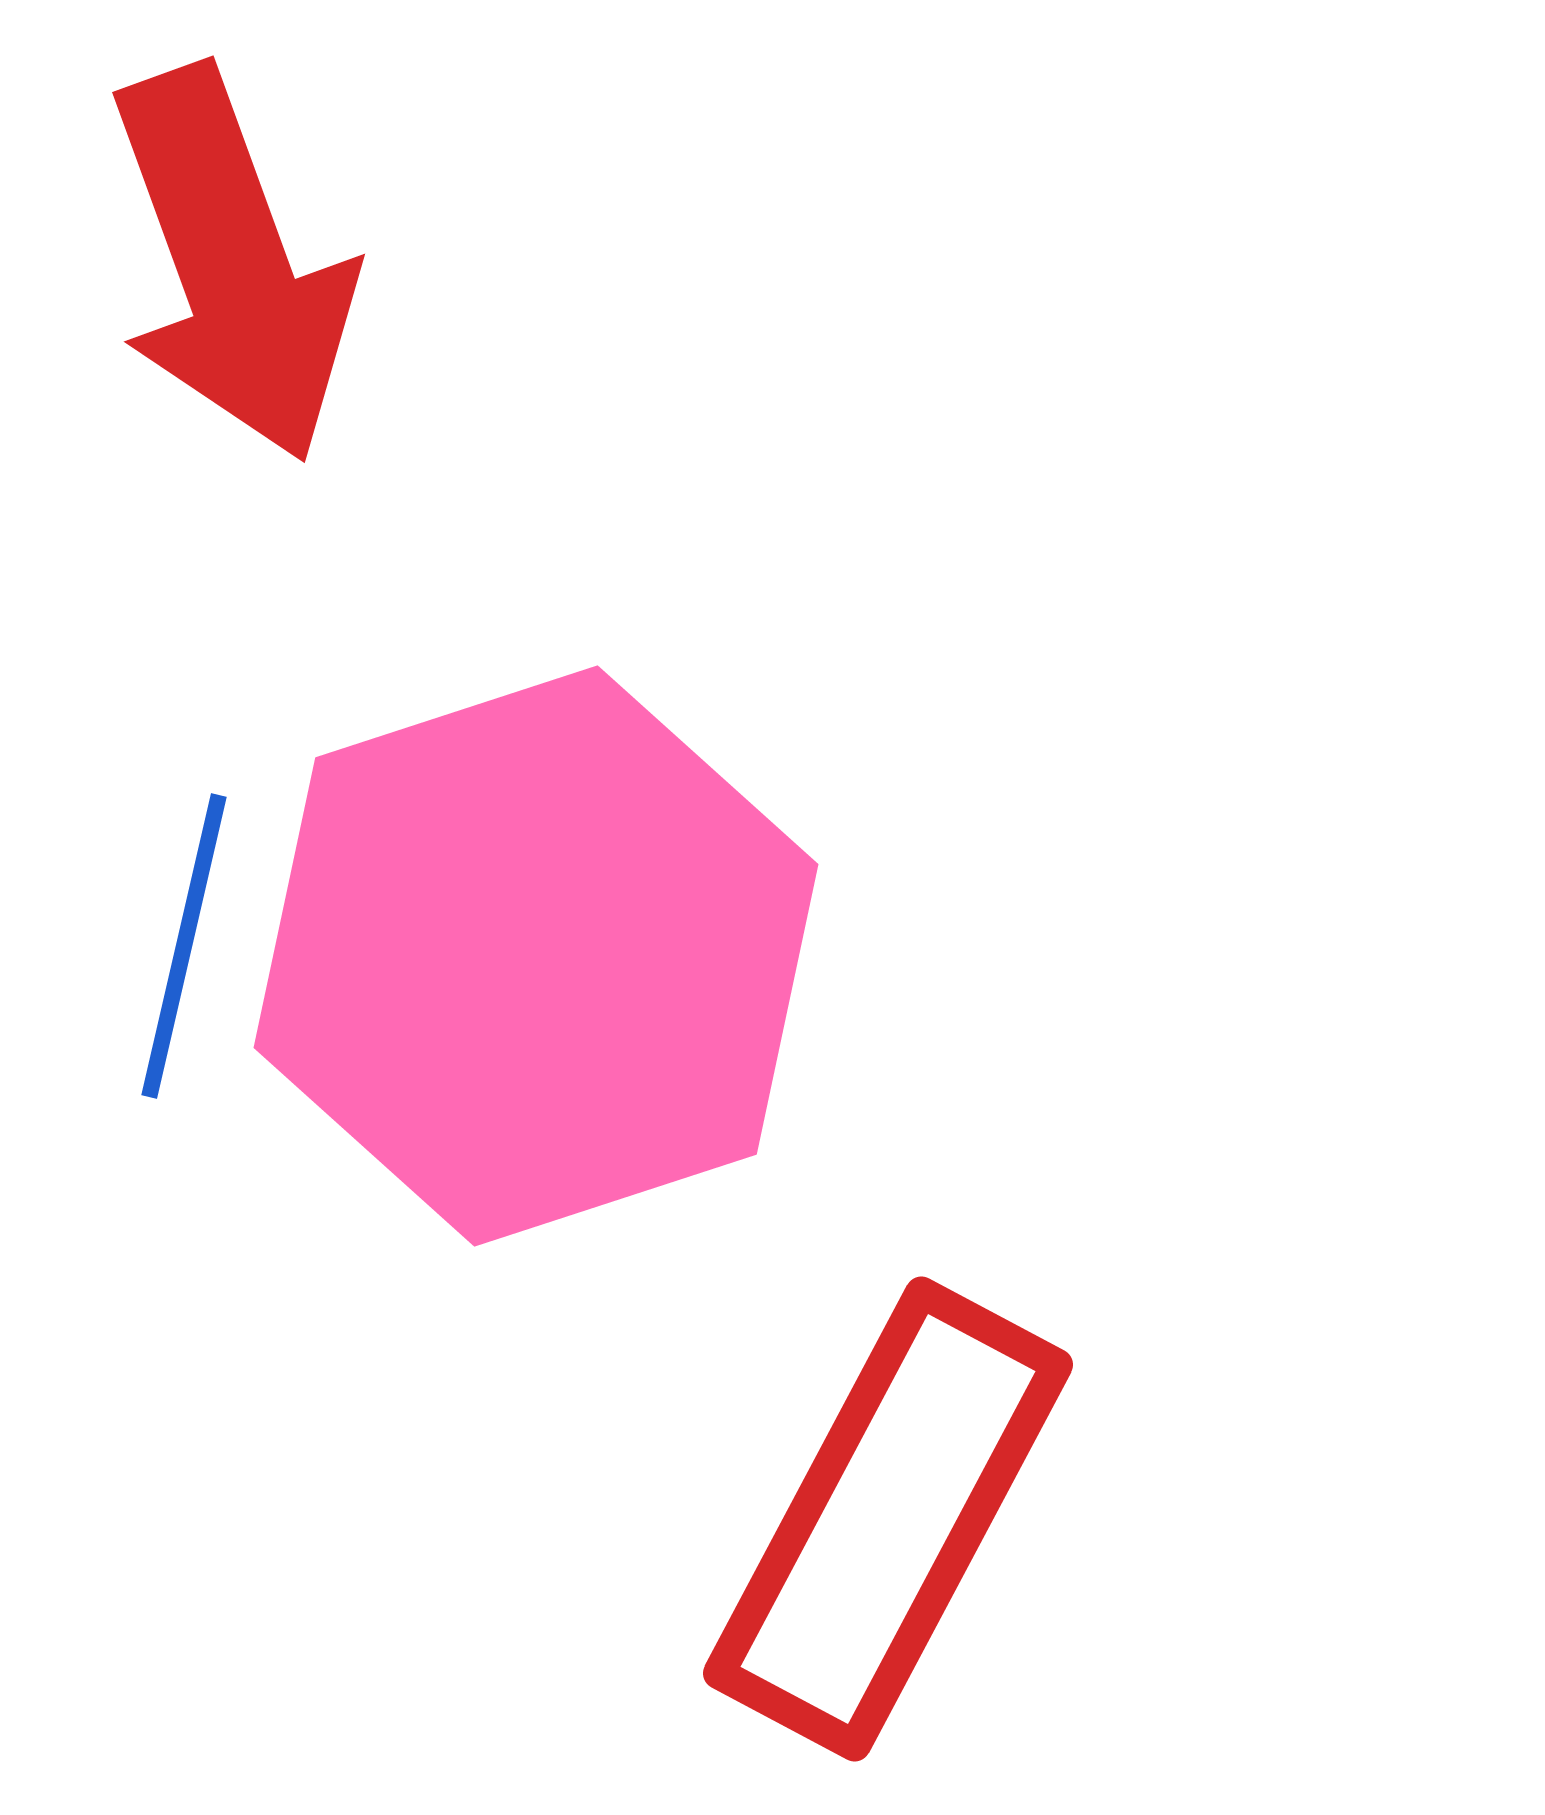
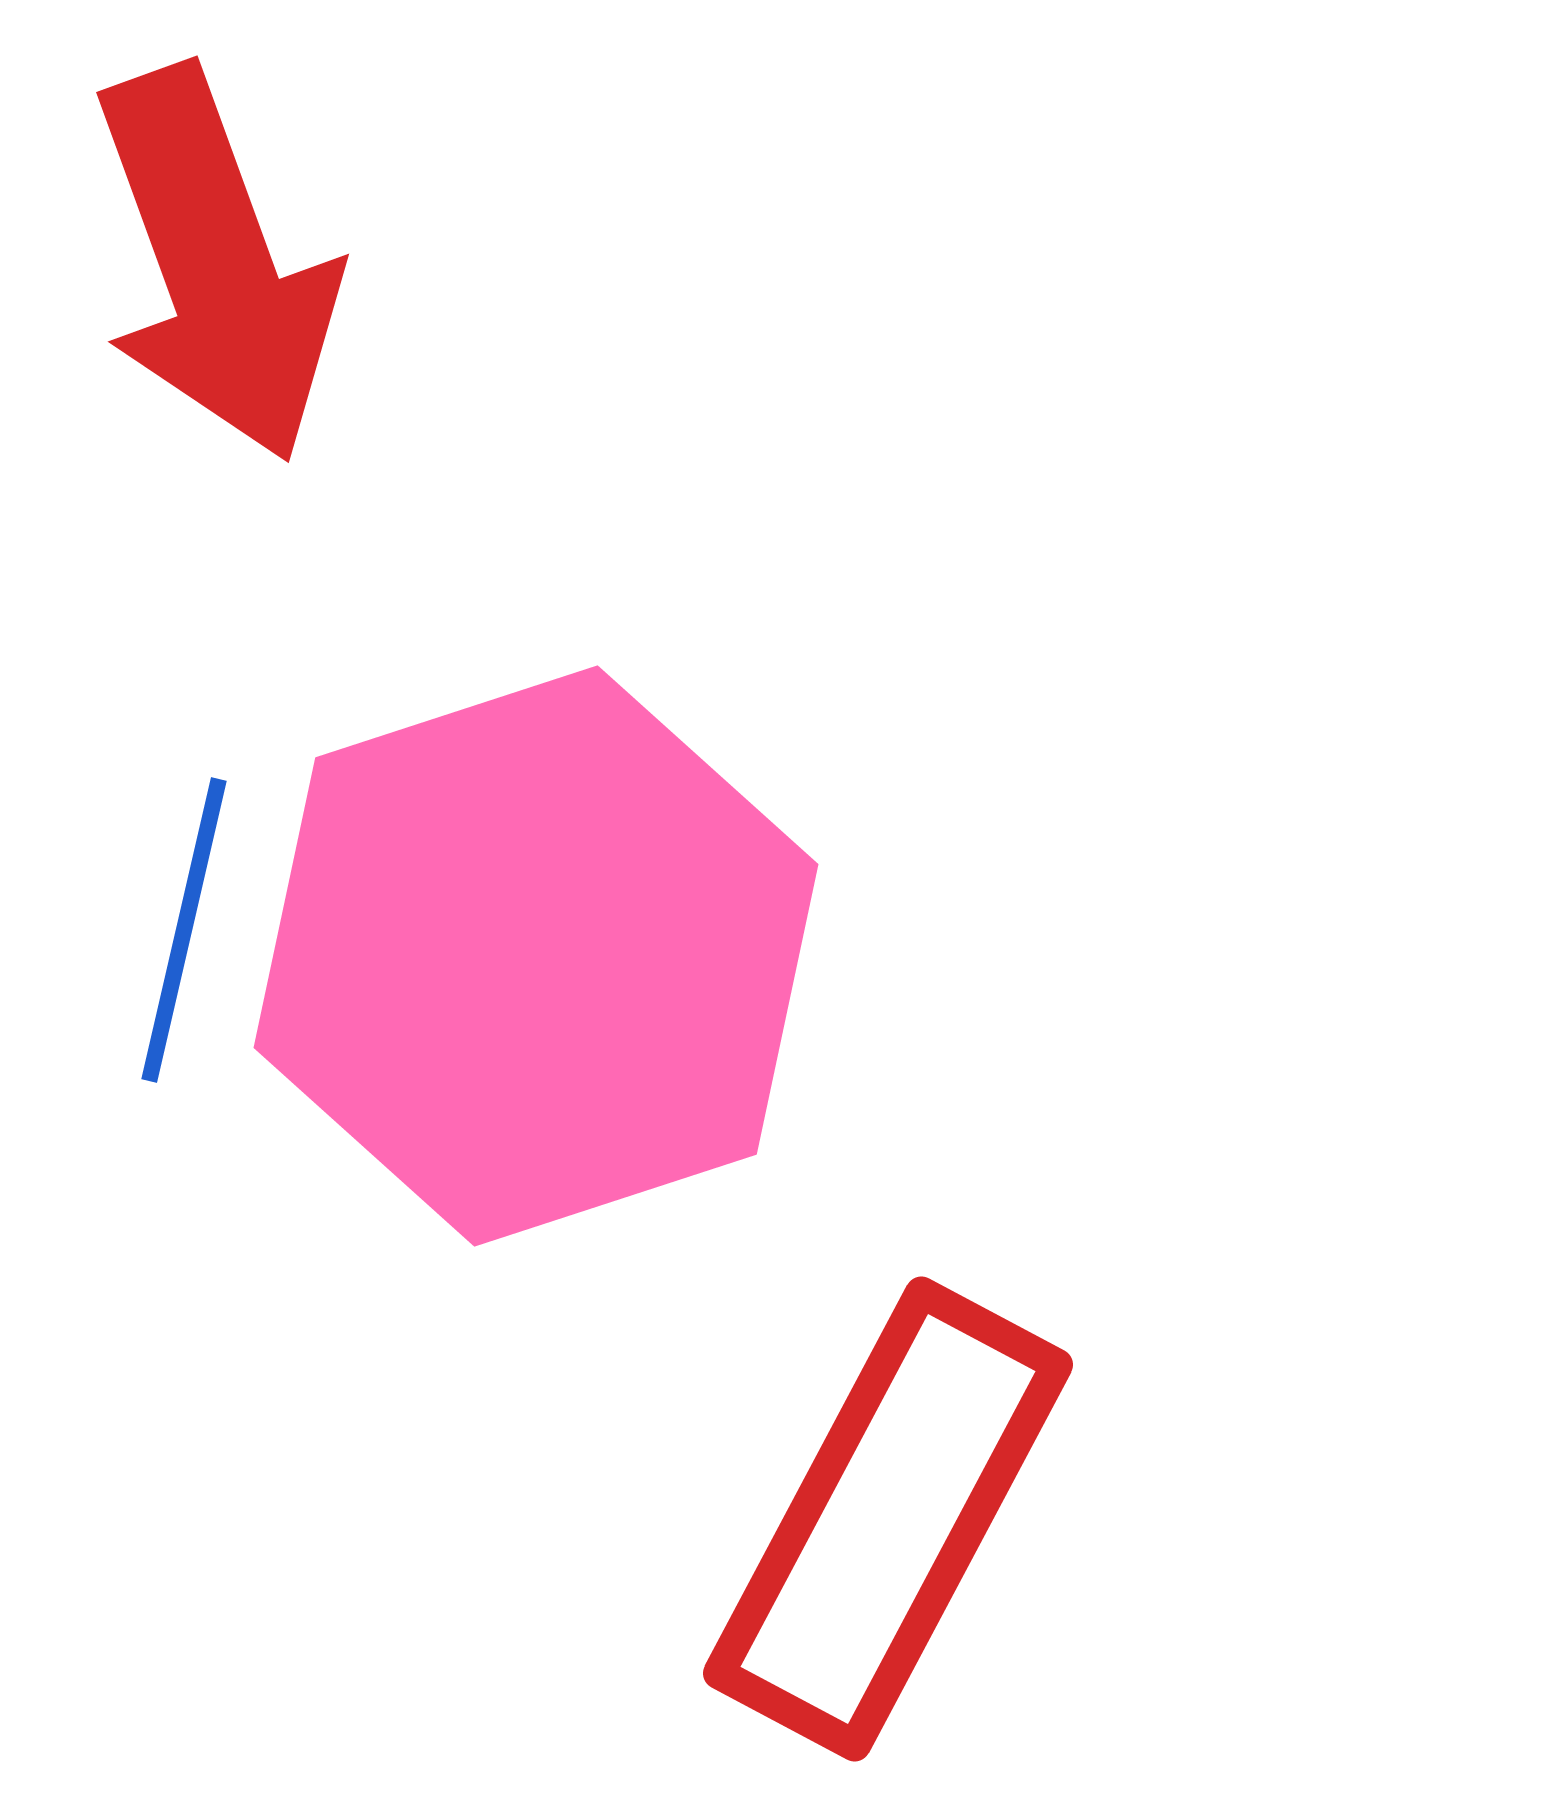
red arrow: moved 16 px left
blue line: moved 16 px up
